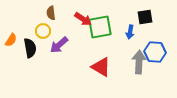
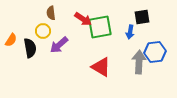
black square: moved 3 px left
blue hexagon: rotated 10 degrees counterclockwise
